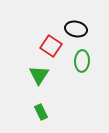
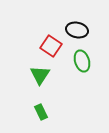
black ellipse: moved 1 px right, 1 px down
green ellipse: rotated 20 degrees counterclockwise
green triangle: moved 1 px right
